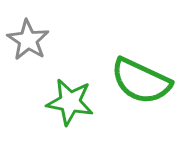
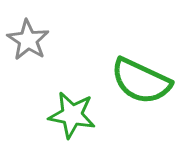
green star: moved 2 px right, 13 px down
